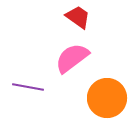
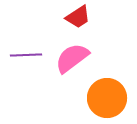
red trapezoid: rotated 112 degrees clockwise
purple line: moved 2 px left, 32 px up; rotated 12 degrees counterclockwise
